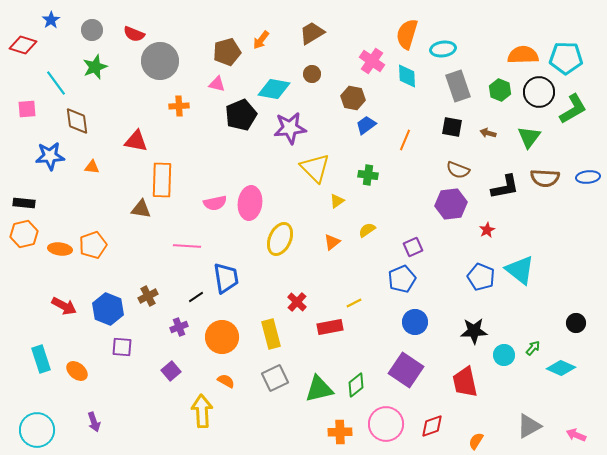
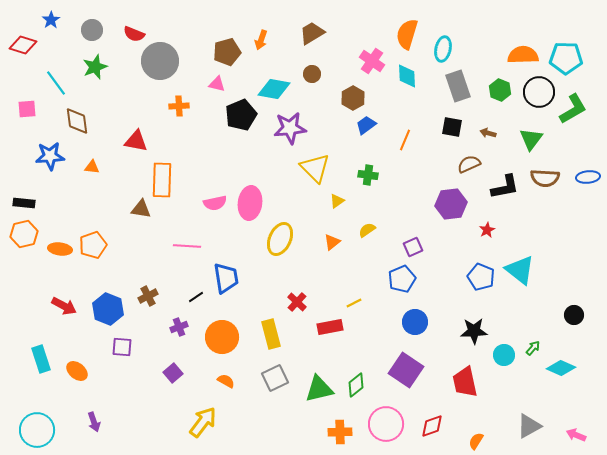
orange arrow at (261, 40): rotated 18 degrees counterclockwise
cyan ellipse at (443, 49): rotated 70 degrees counterclockwise
brown hexagon at (353, 98): rotated 20 degrees clockwise
green triangle at (529, 137): moved 2 px right, 2 px down
brown semicircle at (458, 170): moved 11 px right, 6 px up; rotated 135 degrees clockwise
black circle at (576, 323): moved 2 px left, 8 px up
purple square at (171, 371): moved 2 px right, 2 px down
yellow arrow at (202, 411): moved 1 px right, 11 px down; rotated 40 degrees clockwise
